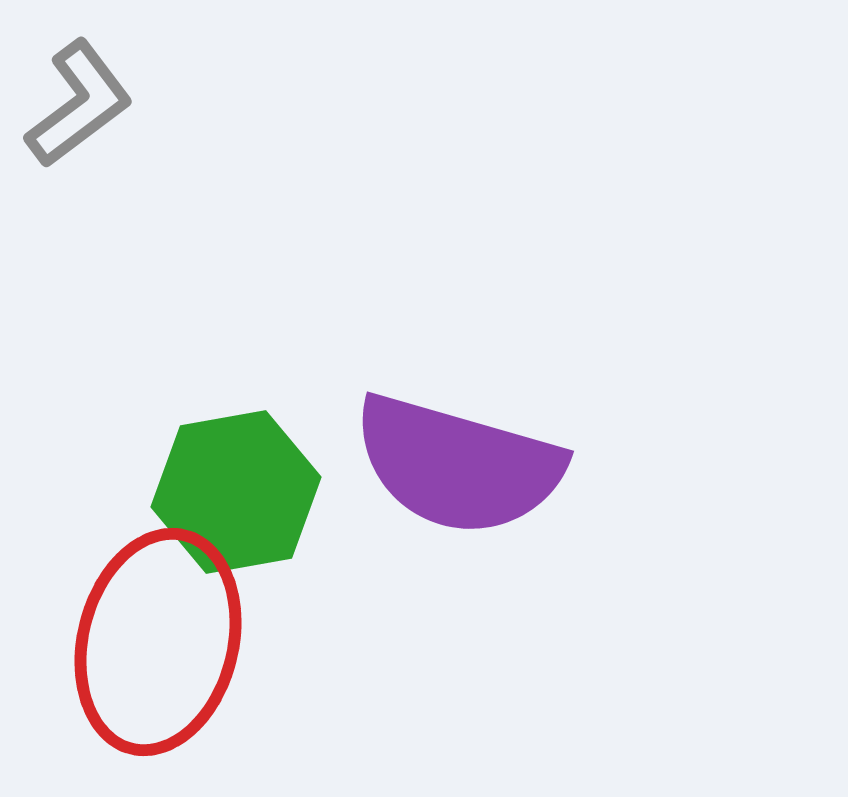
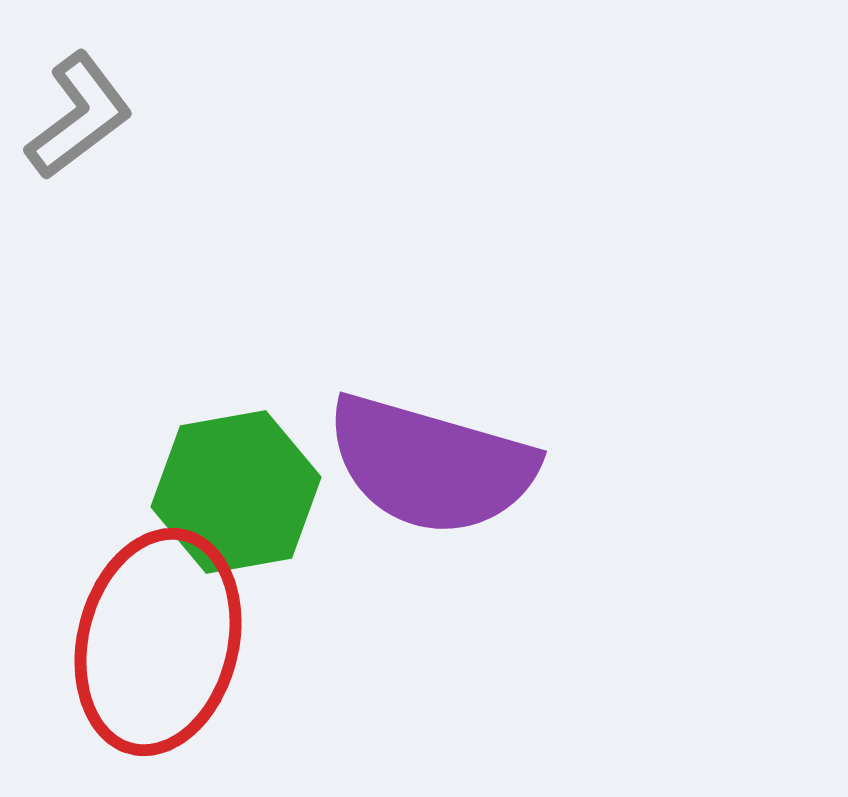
gray L-shape: moved 12 px down
purple semicircle: moved 27 px left
